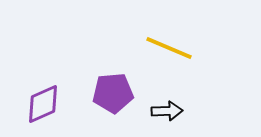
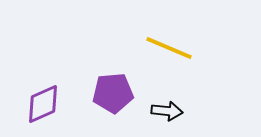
black arrow: rotated 8 degrees clockwise
